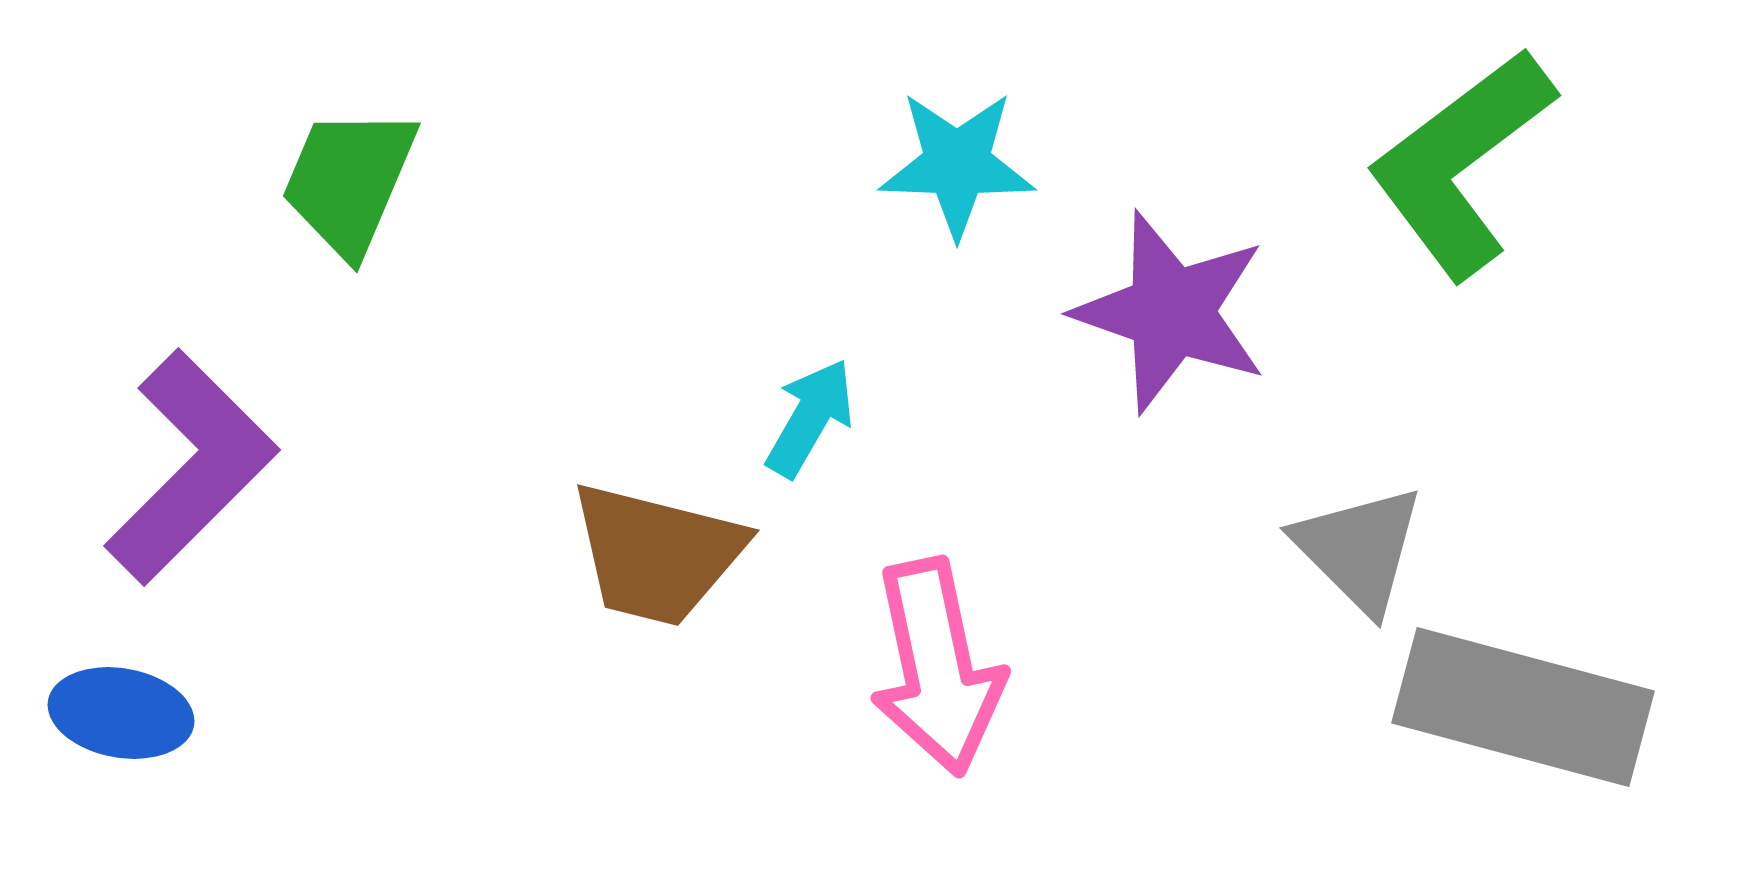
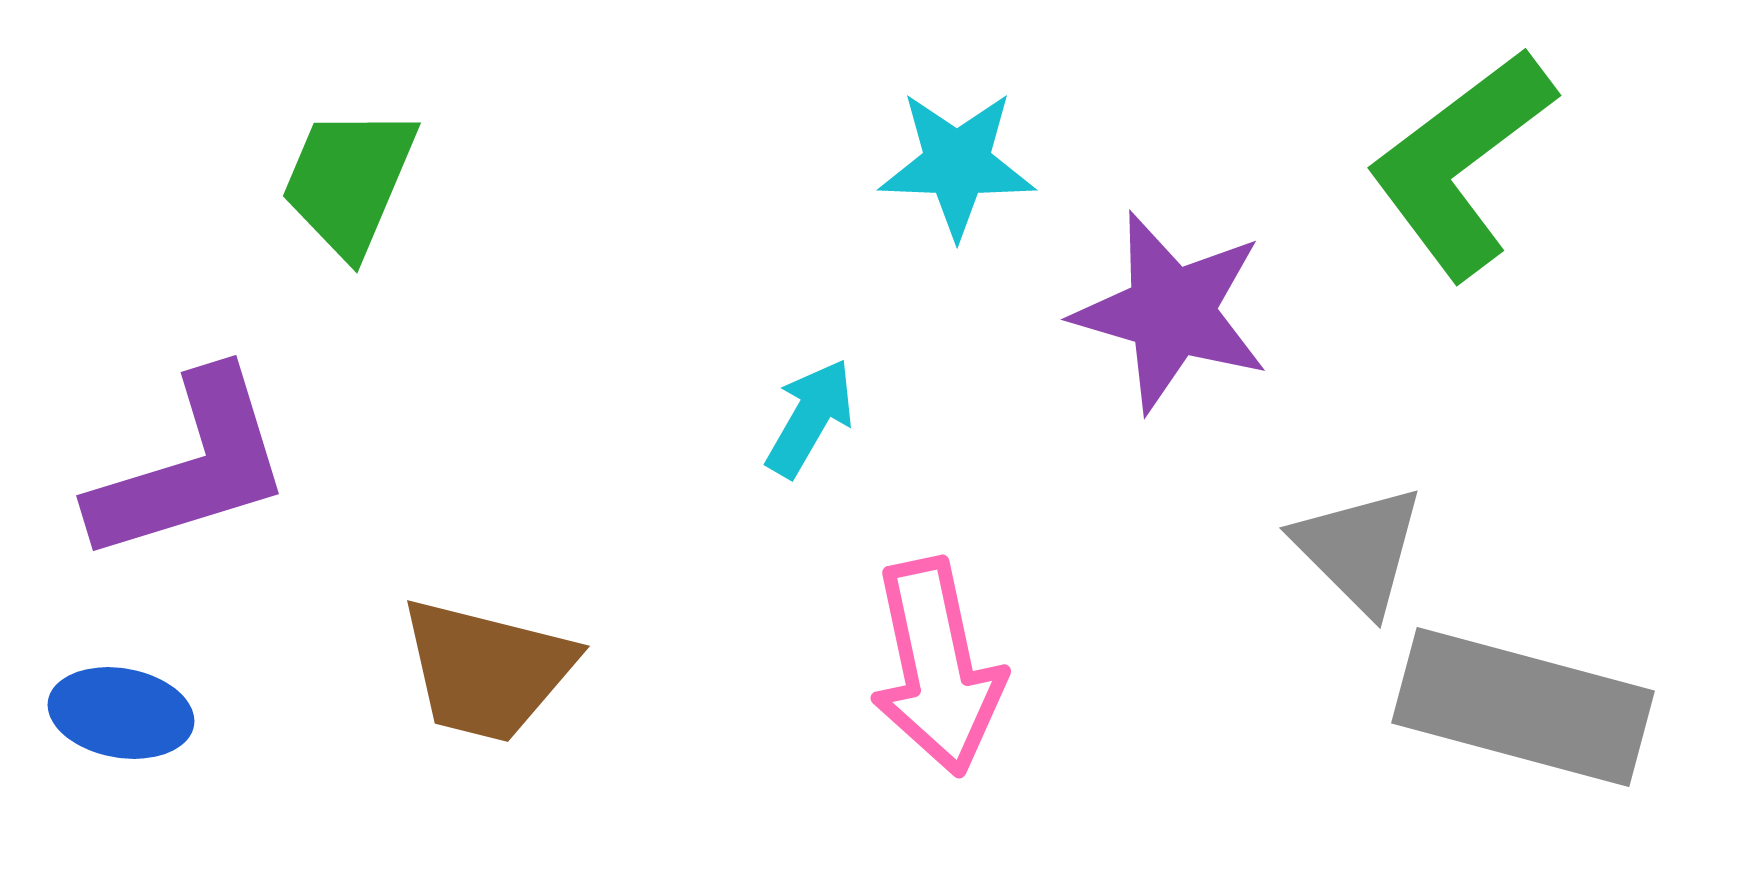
purple star: rotated 3 degrees counterclockwise
purple L-shape: rotated 28 degrees clockwise
brown trapezoid: moved 170 px left, 116 px down
